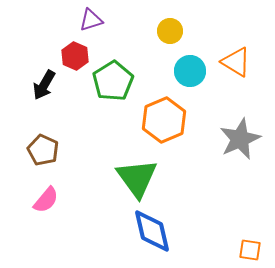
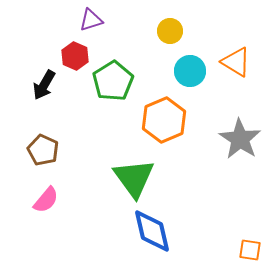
gray star: rotated 15 degrees counterclockwise
green triangle: moved 3 px left
